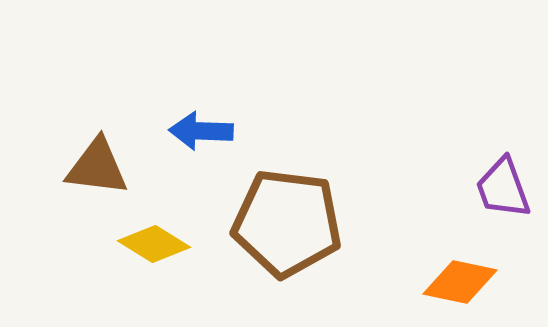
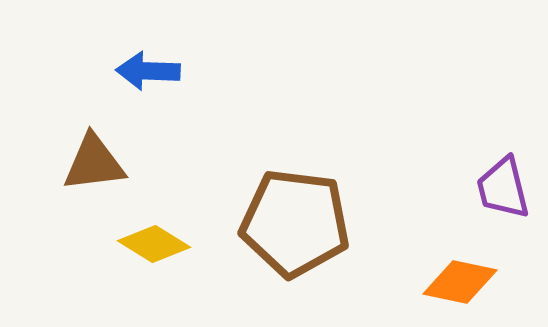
blue arrow: moved 53 px left, 60 px up
brown triangle: moved 3 px left, 4 px up; rotated 14 degrees counterclockwise
purple trapezoid: rotated 6 degrees clockwise
brown pentagon: moved 8 px right
